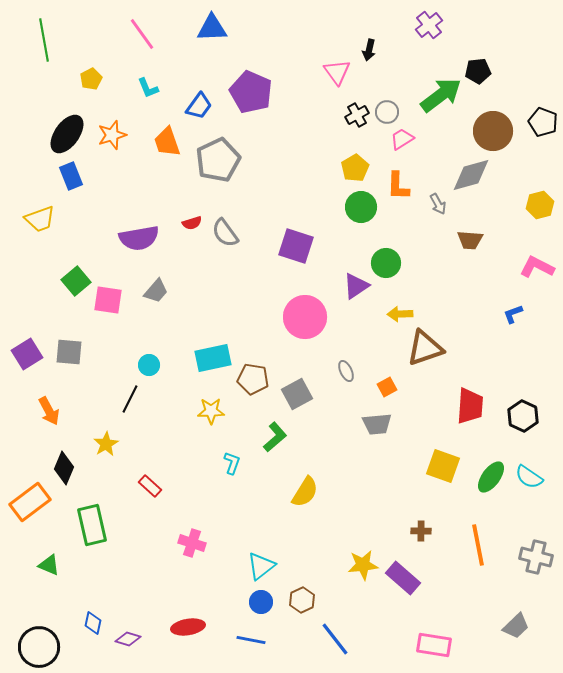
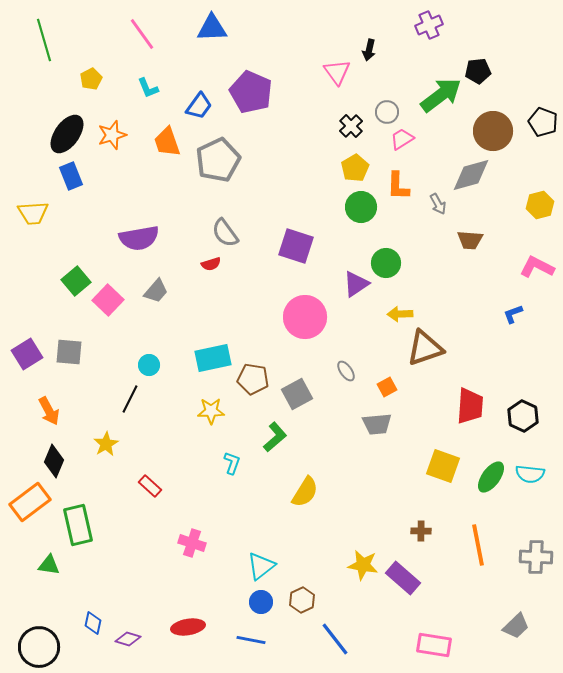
purple cross at (429, 25): rotated 16 degrees clockwise
green line at (44, 40): rotated 6 degrees counterclockwise
black cross at (357, 115): moved 6 px left, 11 px down; rotated 15 degrees counterclockwise
yellow trapezoid at (40, 219): moved 7 px left, 6 px up; rotated 16 degrees clockwise
red semicircle at (192, 223): moved 19 px right, 41 px down
purple triangle at (356, 286): moved 2 px up
pink square at (108, 300): rotated 36 degrees clockwise
gray ellipse at (346, 371): rotated 10 degrees counterclockwise
black diamond at (64, 468): moved 10 px left, 7 px up
cyan semicircle at (529, 477): moved 1 px right, 3 px up; rotated 28 degrees counterclockwise
green rectangle at (92, 525): moved 14 px left
gray cross at (536, 557): rotated 12 degrees counterclockwise
green triangle at (49, 565): rotated 15 degrees counterclockwise
yellow star at (363, 565): rotated 16 degrees clockwise
